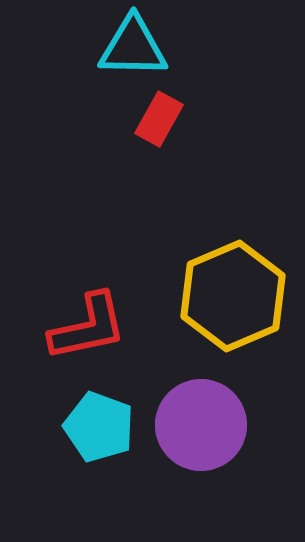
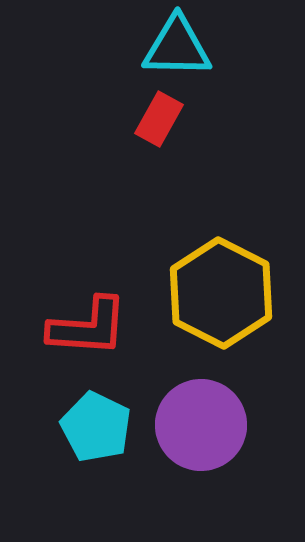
cyan triangle: moved 44 px right
yellow hexagon: moved 12 px left, 3 px up; rotated 10 degrees counterclockwise
red L-shape: rotated 16 degrees clockwise
cyan pentagon: moved 3 px left; rotated 6 degrees clockwise
